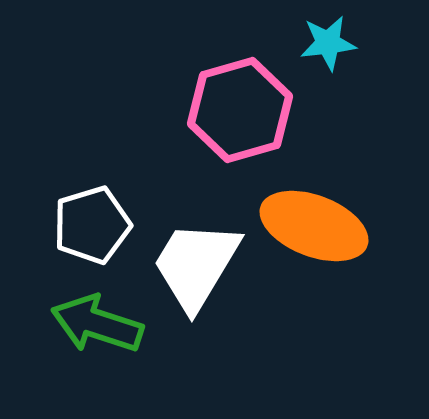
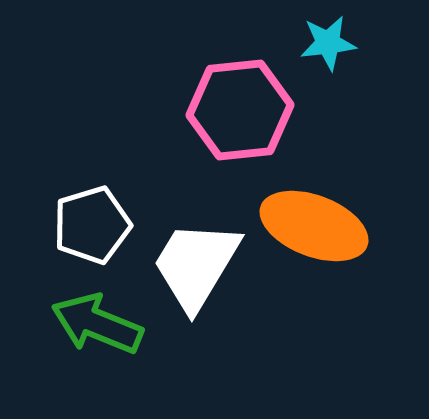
pink hexagon: rotated 10 degrees clockwise
green arrow: rotated 4 degrees clockwise
